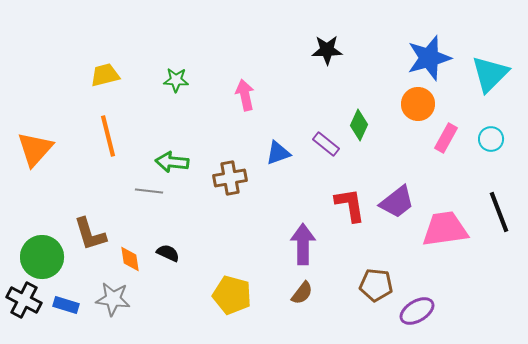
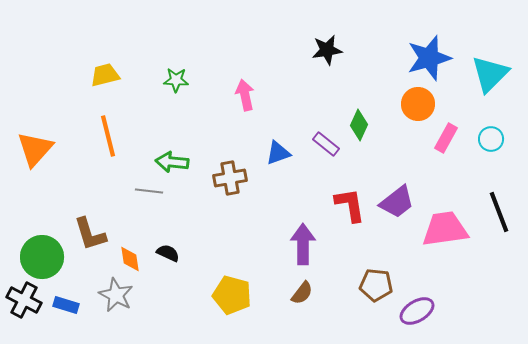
black star: rotated 8 degrees counterclockwise
gray star: moved 3 px right, 4 px up; rotated 20 degrees clockwise
